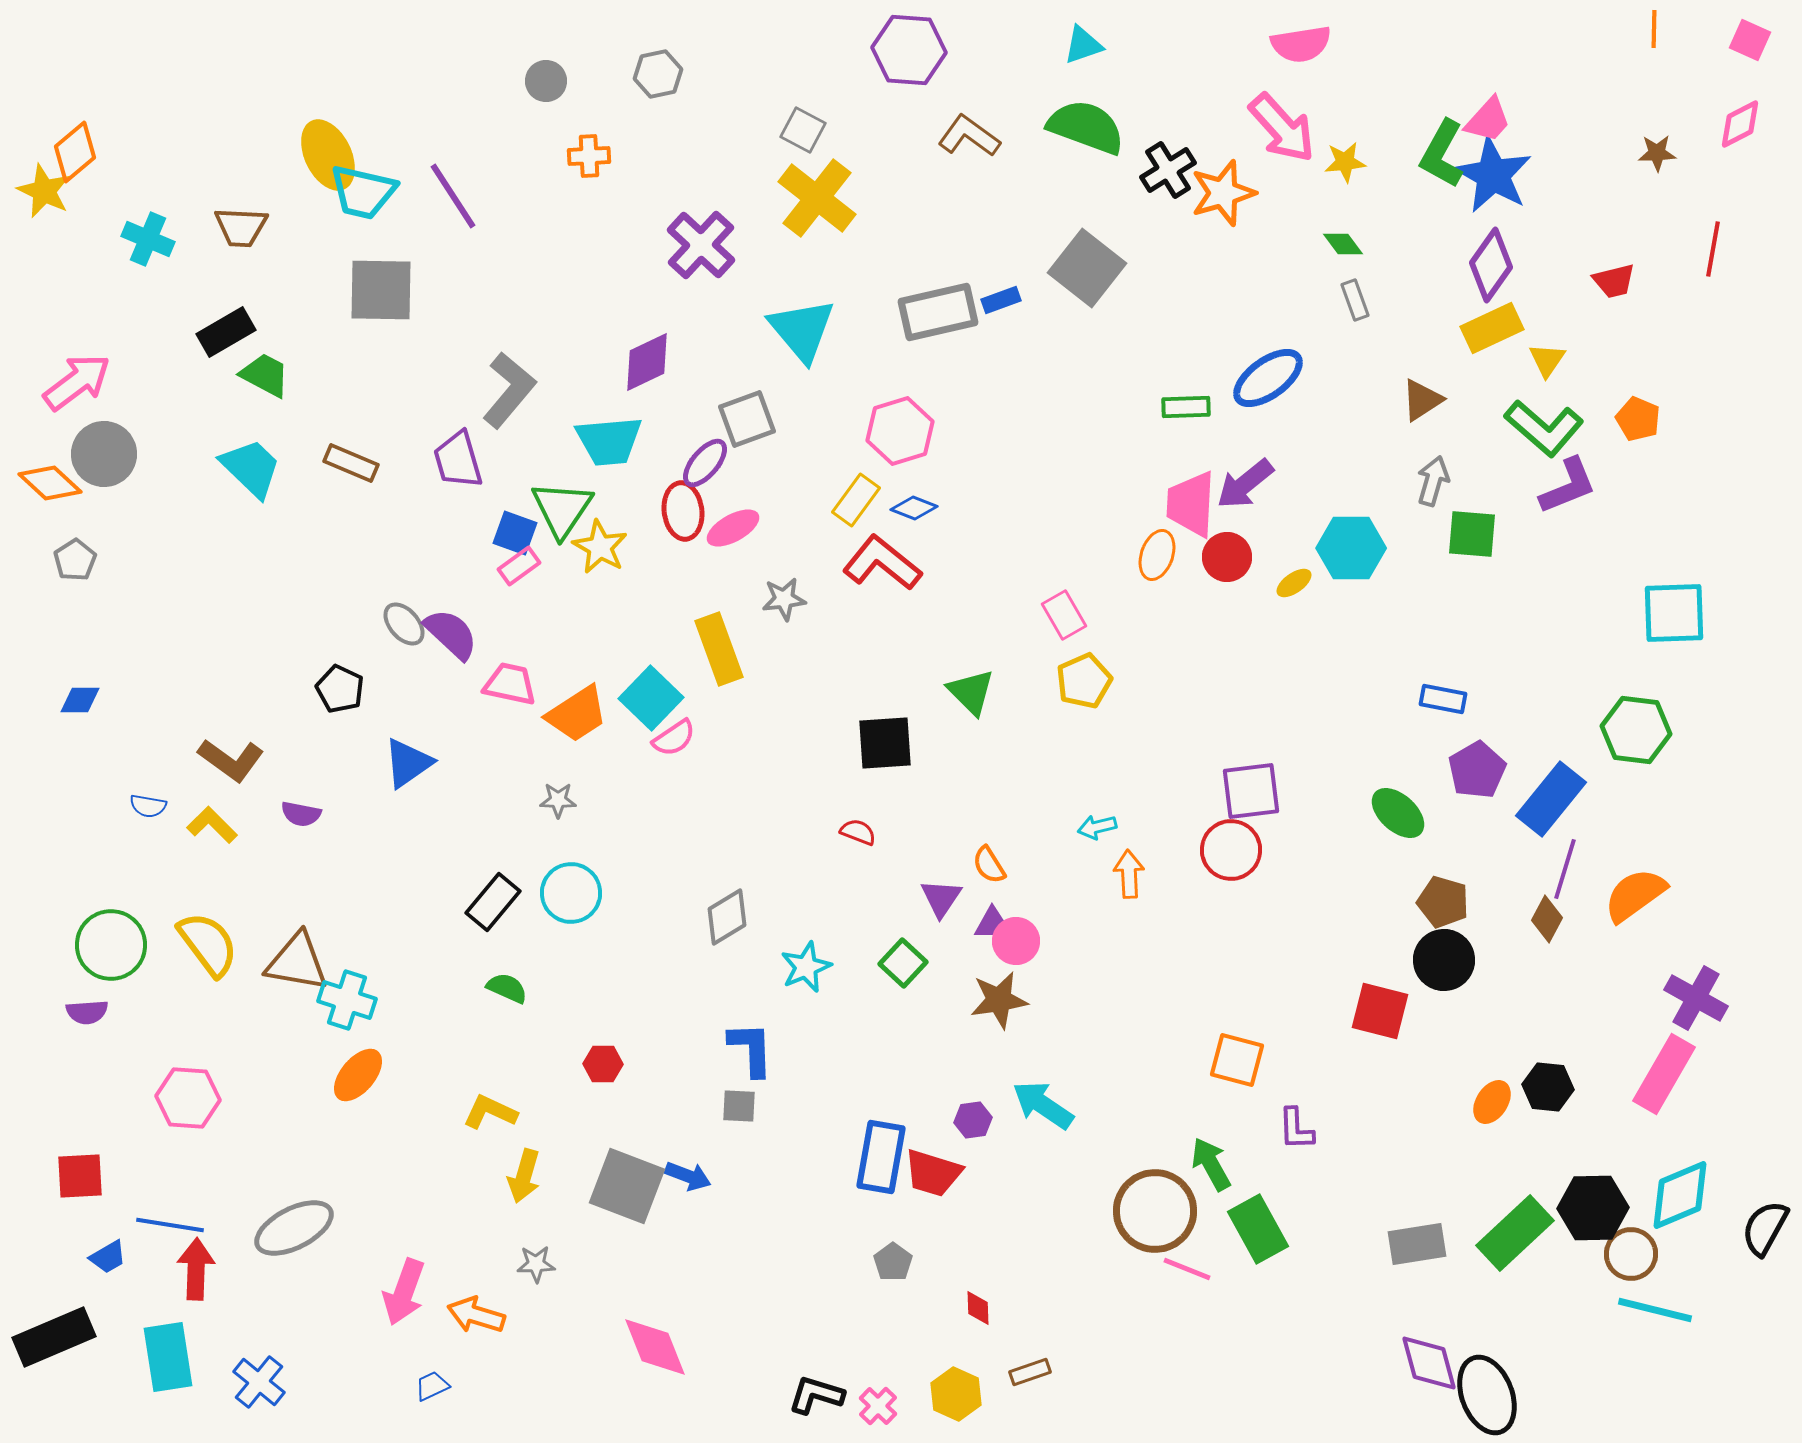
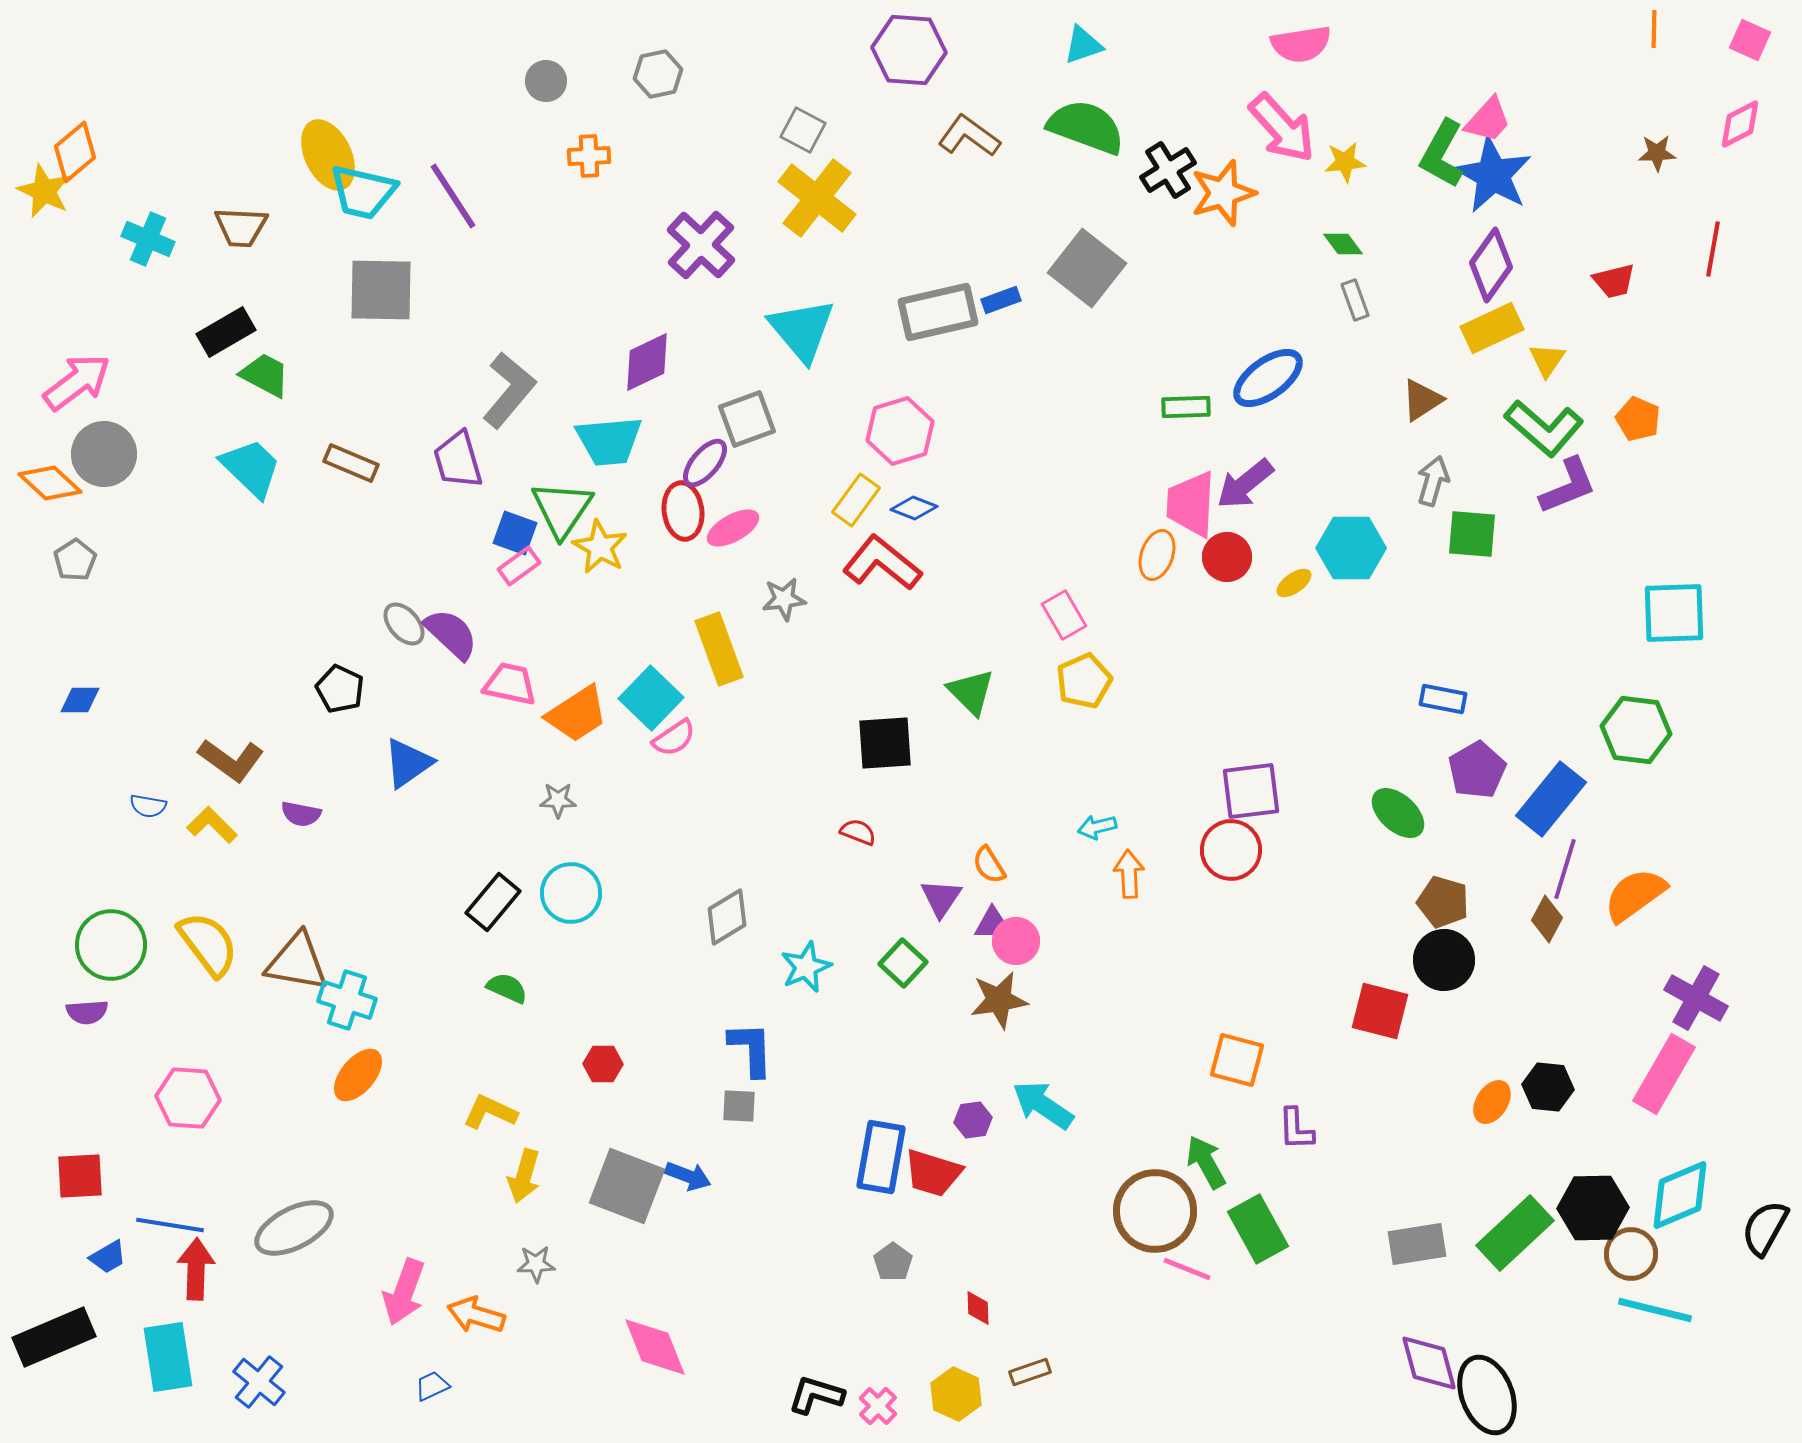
green arrow at (1211, 1164): moved 5 px left, 2 px up
